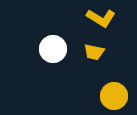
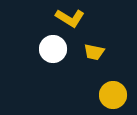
yellow L-shape: moved 31 px left
yellow circle: moved 1 px left, 1 px up
